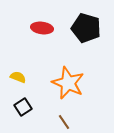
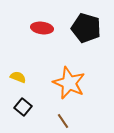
orange star: moved 1 px right
black square: rotated 18 degrees counterclockwise
brown line: moved 1 px left, 1 px up
